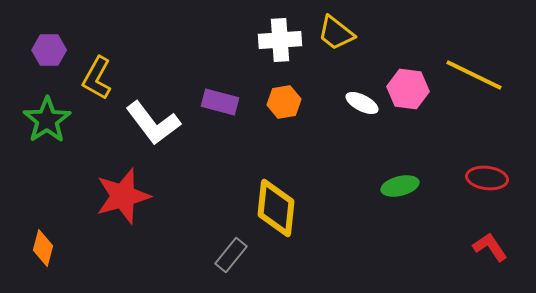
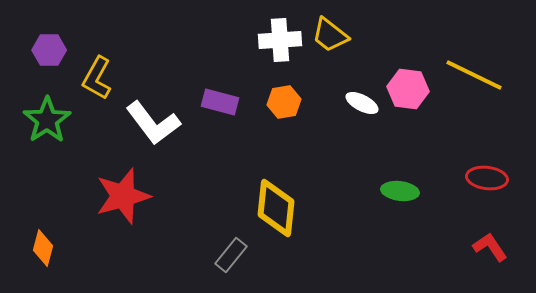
yellow trapezoid: moved 6 px left, 2 px down
green ellipse: moved 5 px down; rotated 21 degrees clockwise
